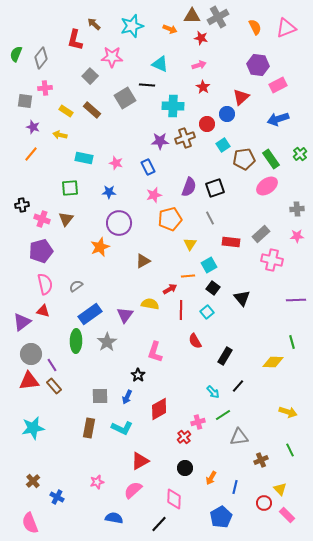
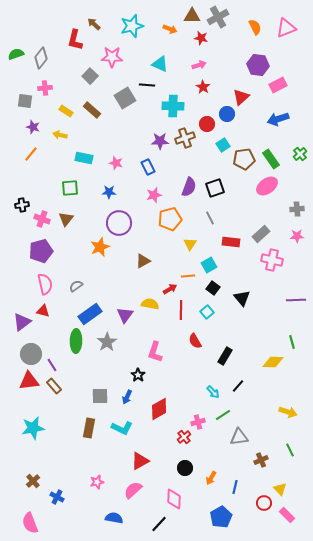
green semicircle at (16, 54): rotated 49 degrees clockwise
